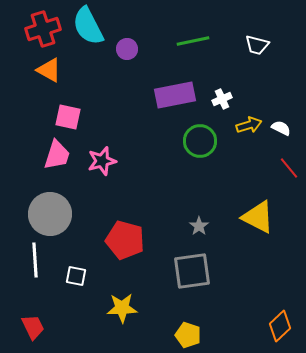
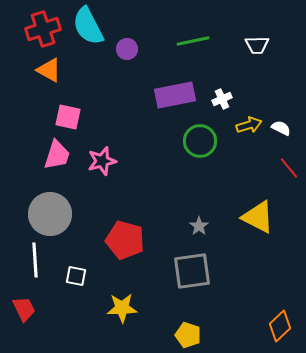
white trapezoid: rotated 15 degrees counterclockwise
red trapezoid: moved 9 px left, 18 px up
